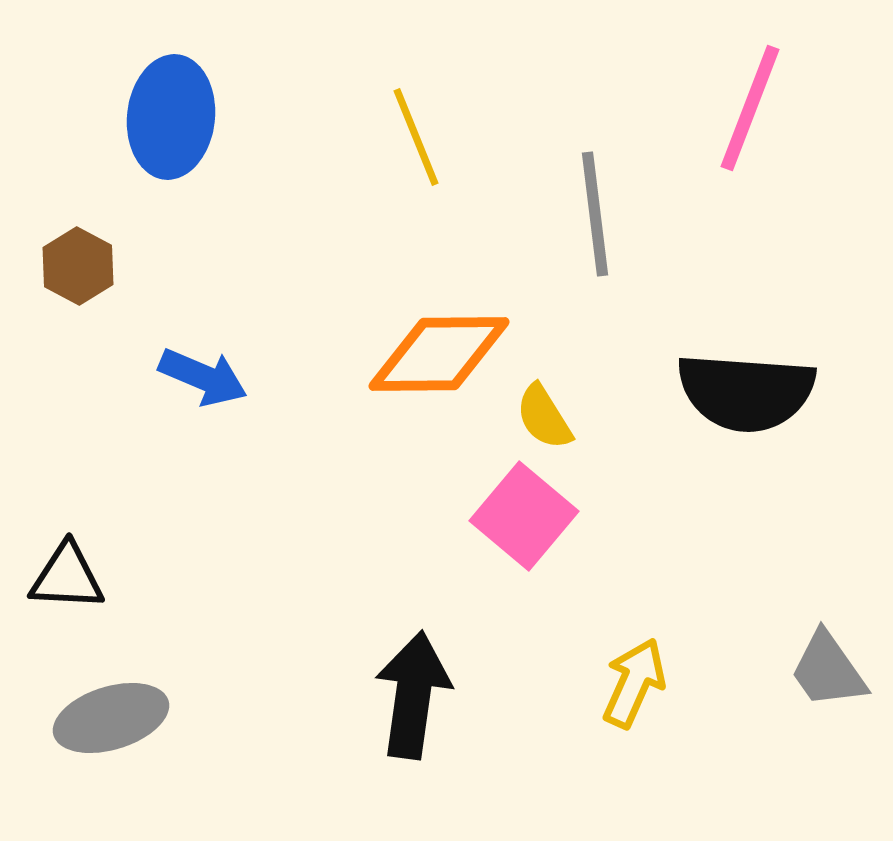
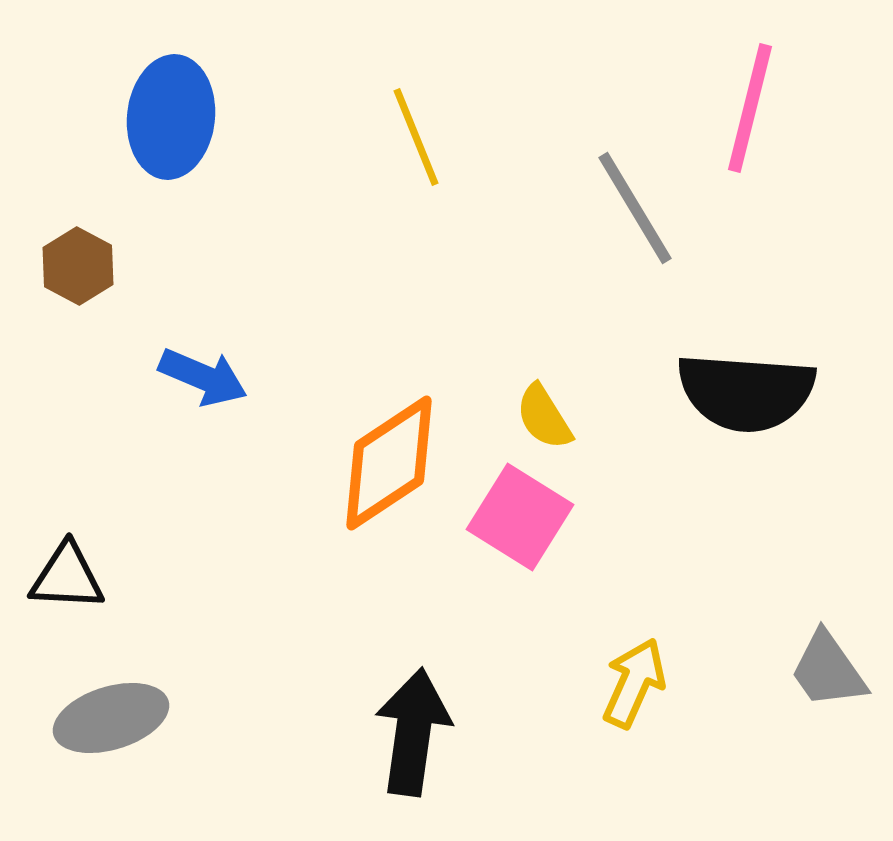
pink line: rotated 7 degrees counterclockwise
gray line: moved 40 px right, 6 px up; rotated 24 degrees counterclockwise
orange diamond: moved 50 px left, 109 px down; rotated 33 degrees counterclockwise
pink square: moved 4 px left, 1 px down; rotated 8 degrees counterclockwise
black arrow: moved 37 px down
